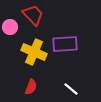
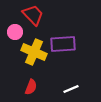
pink circle: moved 5 px right, 5 px down
purple rectangle: moved 2 px left
white line: rotated 63 degrees counterclockwise
